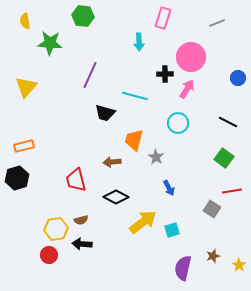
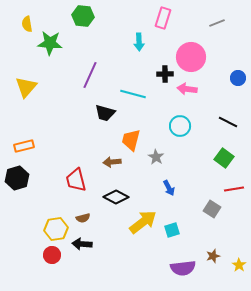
yellow semicircle: moved 2 px right, 3 px down
pink arrow: rotated 114 degrees counterclockwise
cyan line: moved 2 px left, 2 px up
cyan circle: moved 2 px right, 3 px down
orange trapezoid: moved 3 px left
red line: moved 2 px right, 2 px up
brown semicircle: moved 2 px right, 2 px up
red circle: moved 3 px right
purple semicircle: rotated 110 degrees counterclockwise
